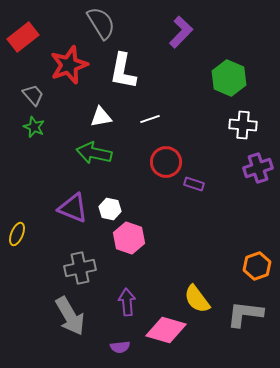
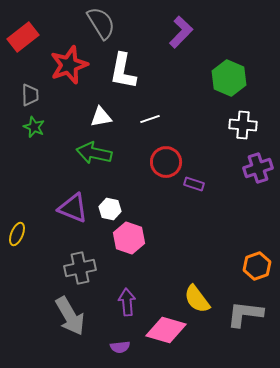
gray trapezoid: moved 3 px left; rotated 40 degrees clockwise
